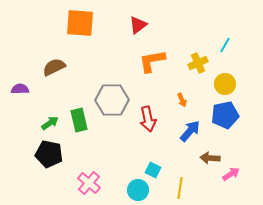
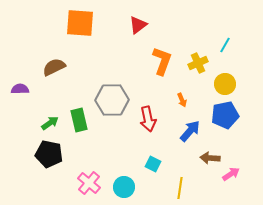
orange L-shape: moved 10 px right; rotated 120 degrees clockwise
cyan square: moved 6 px up
cyan circle: moved 14 px left, 3 px up
